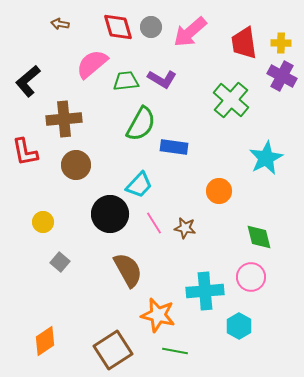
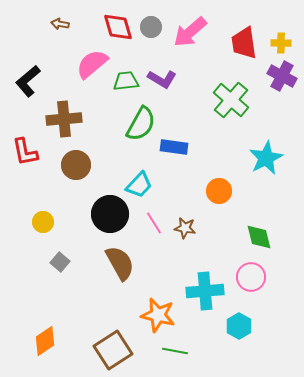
brown semicircle: moved 8 px left, 7 px up
